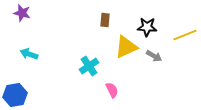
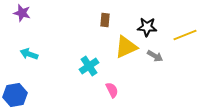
gray arrow: moved 1 px right
